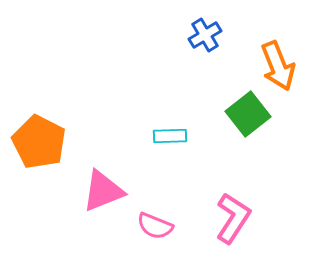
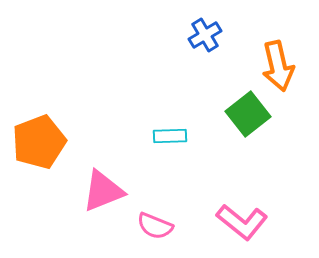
orange arrow: rotated 9 degrees clockwise
orange pentagon: rotated 24 degrees clockwise
pink L-shape: moved 9 px right, 4 px down; rotated 96 degrees clockwise
